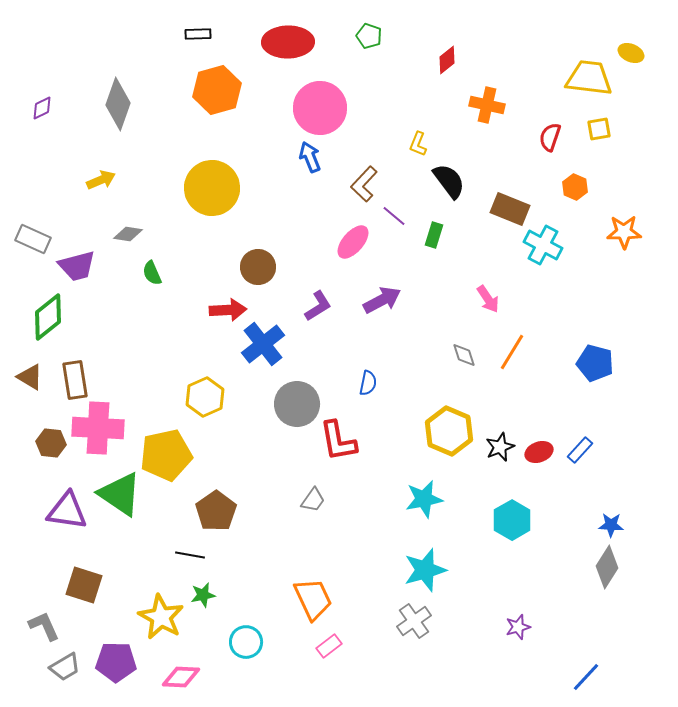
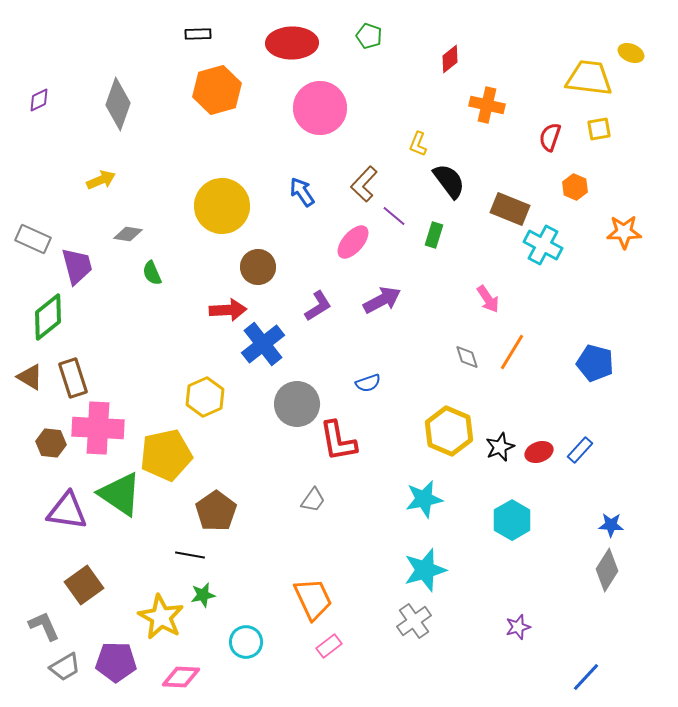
red ellipse at (288, 42): moved 4 px right, 1 px down
red diamond at (447, 60): moved 3 px right, 1 px up
purple diamond at (42, 108): moved 3 px left, 8 px up
blue arrow at (310, 157): moved 8 px left, 35 px down; rotated 12 degrees counterclockwise
yellow circle at (212, 188): moved 10 px right, 18 px down
purple trapezoid at (77, 266): rotated 90 degrees counterclockwise
gray diamond at (464, 355): moved 3 px right, 2 px down
brown rectangle at (75, 380): moved 2 px left, 2 px up; rotated 9 degrees counterclockwise
blue semicircle at (368, 383): rotated 60 degrees clockwise
gray diamond at (607, 567): moved 3 px down
brown square at (84, 585): rotated 36 degrees clockwise
